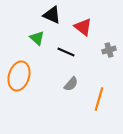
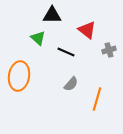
black triangle: rotated 24 degrees counterclockwise
red triangle: moved 4 px right, 3 px down
green triangle: moved 1 px right
orange ellipse: rotated 8 degrees counterclockwise
orange line: moved 2 px left
